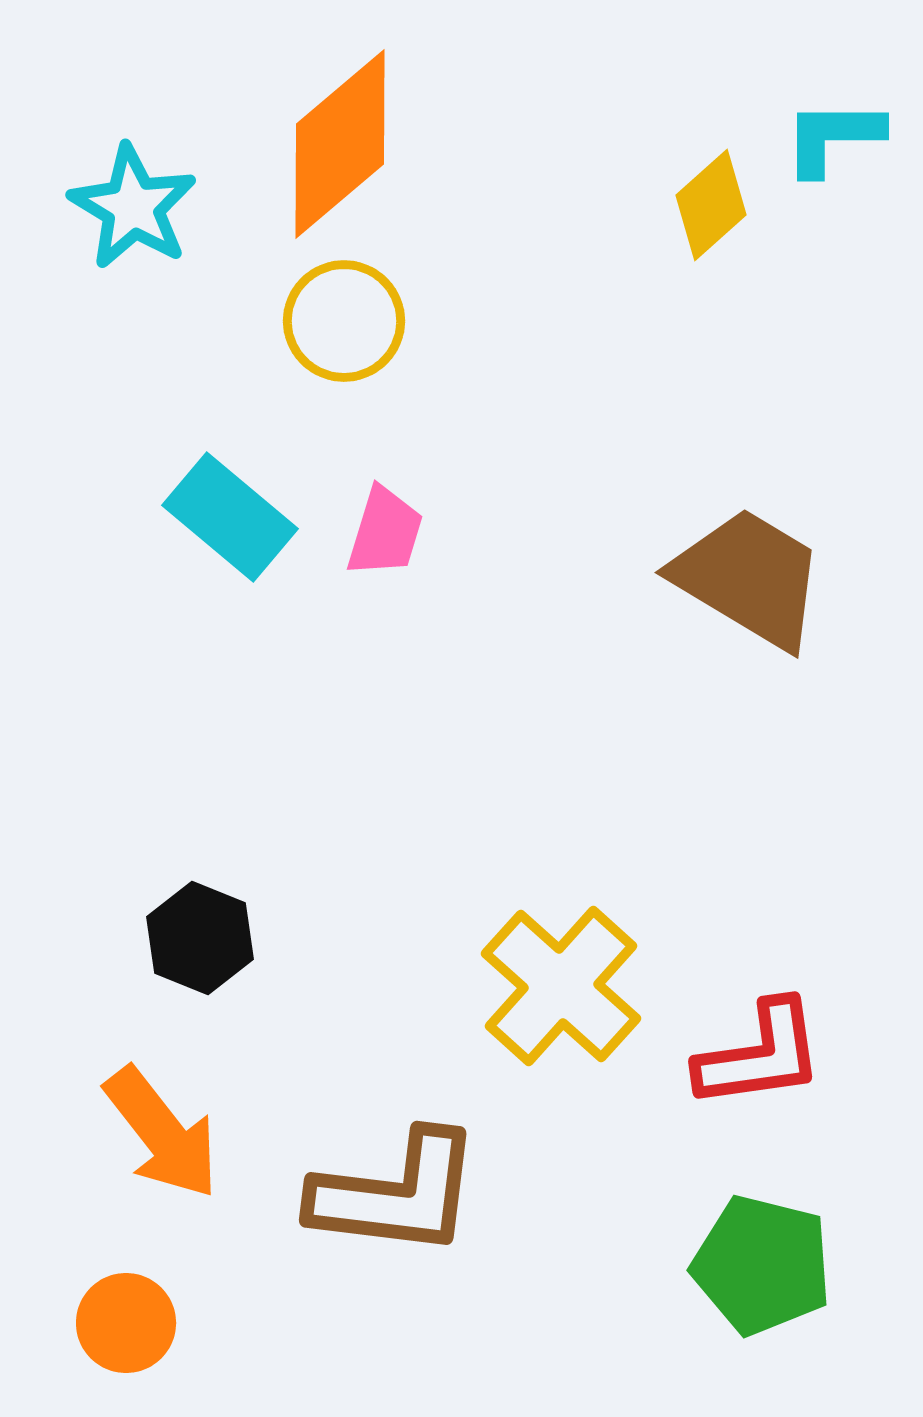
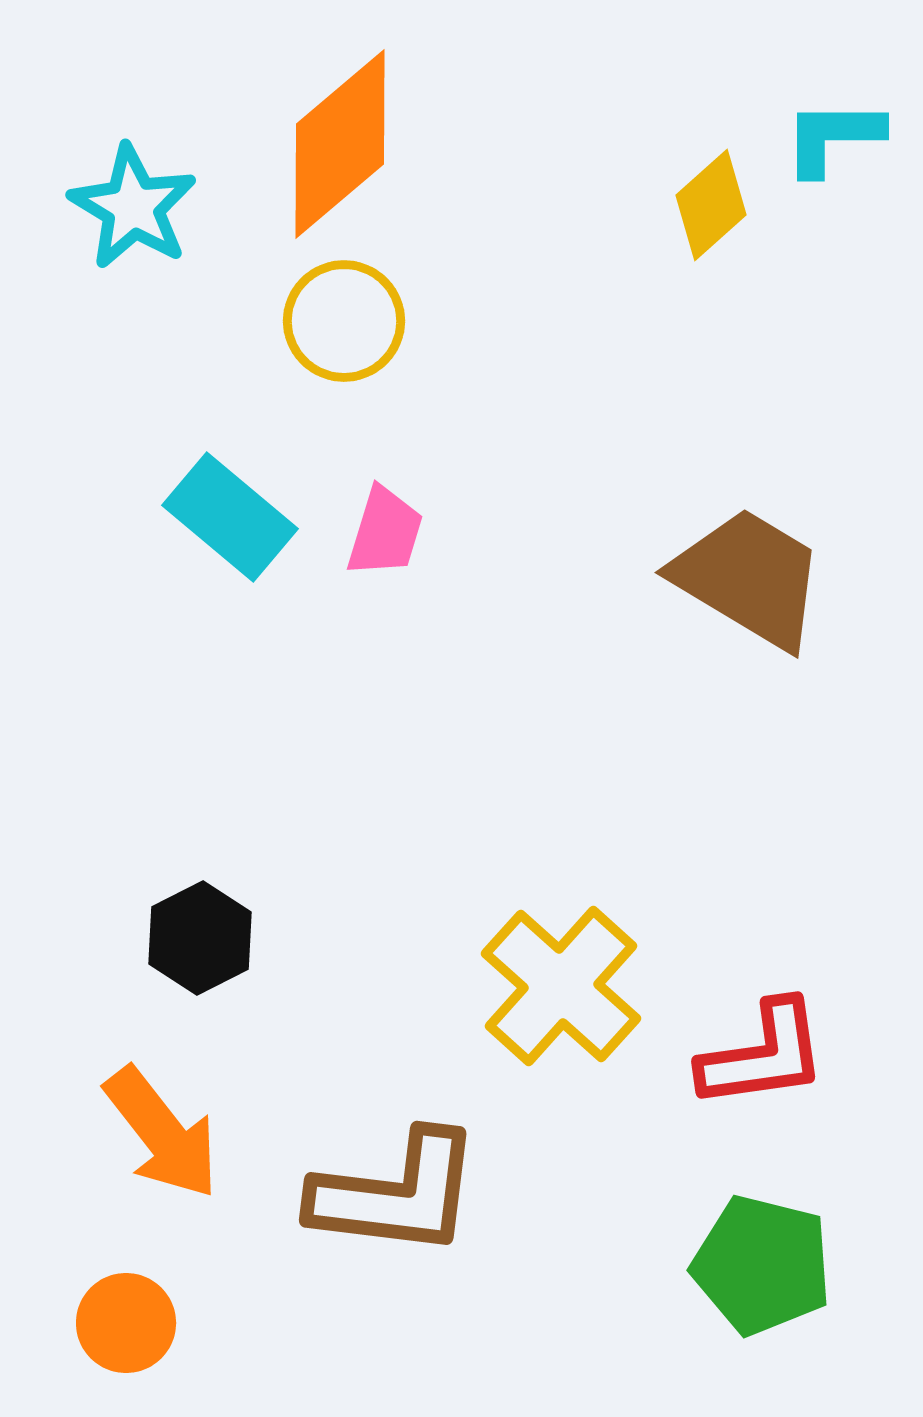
black hexagon: rotated 11 degrees clockwise
red L-shape: moved 3 px right
